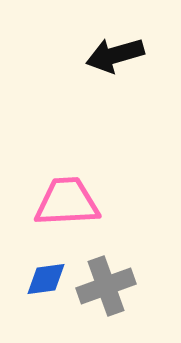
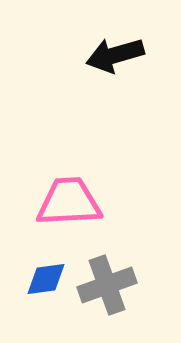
pink trapezoid: moved 2 px right
gray cross: moved 1 px right, 1 px up
